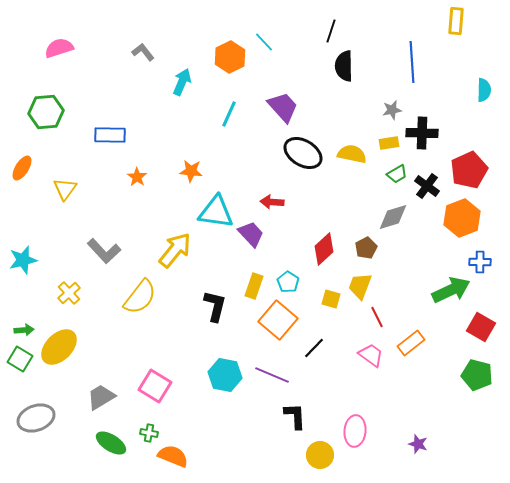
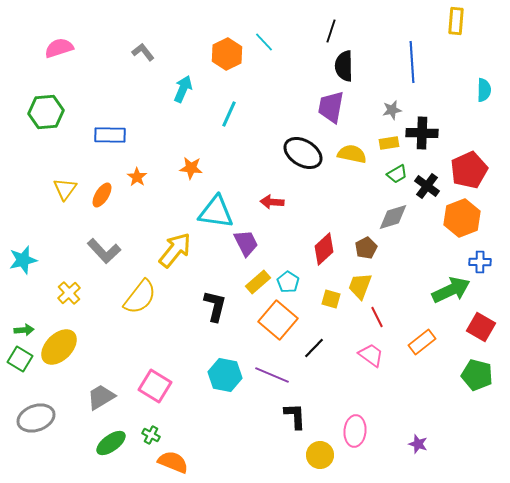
orange hexagon at (230, 57): moved 3 px left, 3 px up
cyan arrow at (182, 82): moved 1 px right, 7 px down
purple trapezoid at (283, 107): moved 48 px right; rotated 128 degrees counterclockwise
orange ellipse at (22, 168): moved 80 px right, 27 px down
orange star at (191, 171): moved 3 px up
purple trapezoid at (251, 234): moved 5 px left, 9 px down; rotated 16 degrees clockwise
yellow rectangle at (254, 286): moved 4 px right, 4 px up; rotated 30 degrees clockwise
orange rectangle at (411, 343): moved 11 px right, 1 px up
green cross at (149, 433): moved 2 px right, 2 px down; rotated 18 degrees clockwise
green ellipse at (111, 443): rotated 68 degrees counterclockwise
orange semicircle at (173, 456): moved 6 px down
